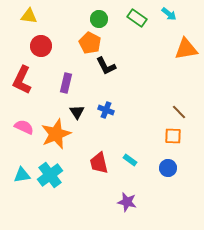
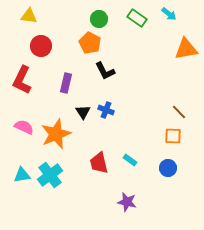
black L-shape: moved 1 px left, 5 px down
black triangle: moved 6 px right
